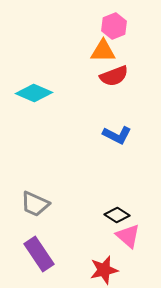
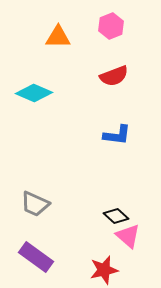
pink hexagon: moved 3 px left
orange triangle: moved 45 px left, 14 px up
blue L-shape: rotated 20 degrees counterclockwise
black diamond: moved 1 px left, 1 px down; rotated 10 degrees clockwise
purple rectangle: moved 3 px left, 3 px down; rotated 20 degrees counterclockwise
